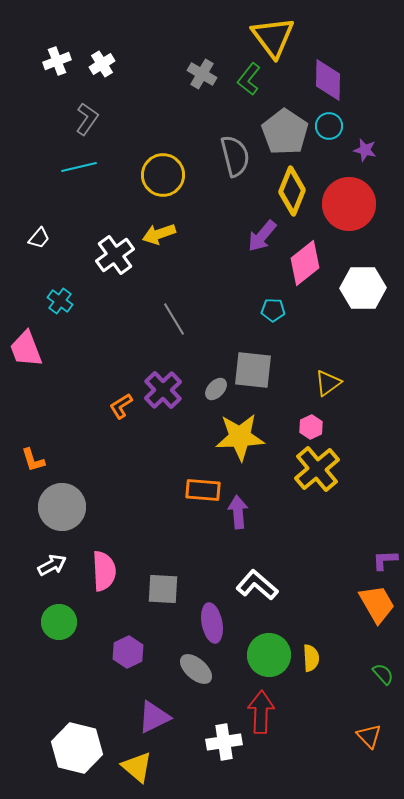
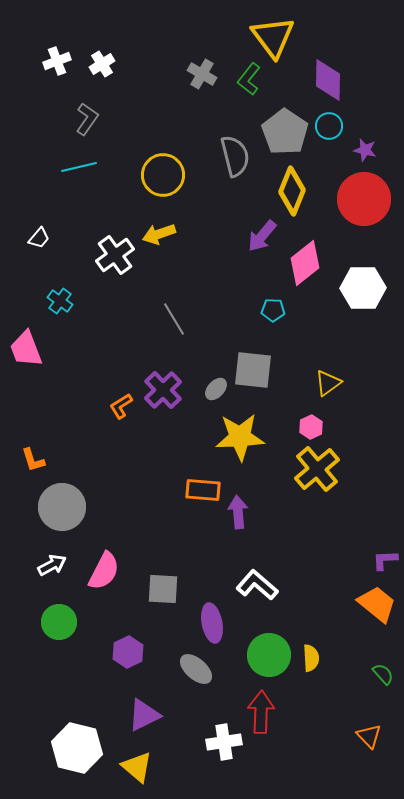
red circle at (349, 204): moved 15 px right, 5 px up
pink semicircle at (104, 571): rotated 30 degrees clockwise
orange trapezoid at (377, 604): rotated 21 degrees counterclockwise
purple triangle at (154, 717): moved 10 px left, 2 px up
